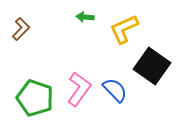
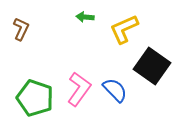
brown L-shape: rotated 20 degrees counterclockwise
